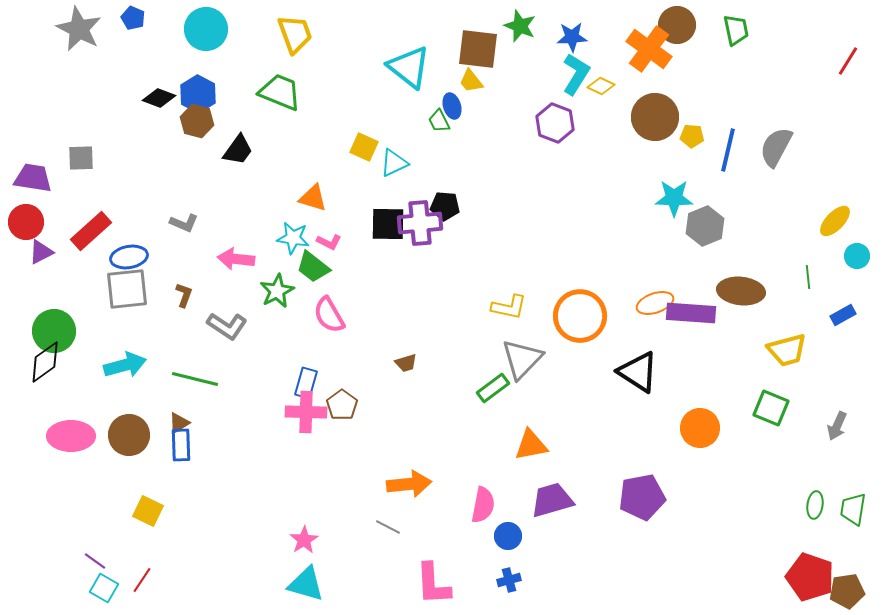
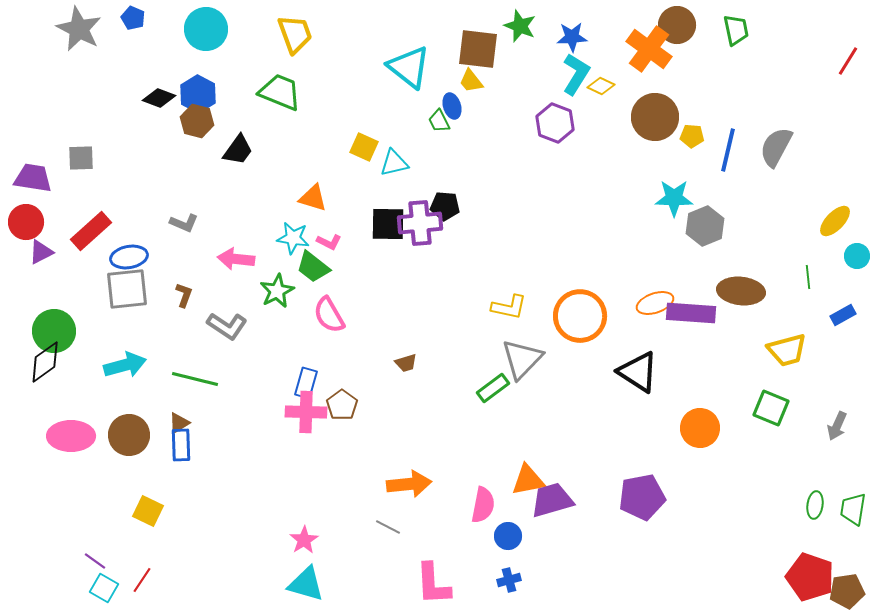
cyan triangle at (394, 163): rotated 12 degrees clockwise
orange triangle at (531, 445): moved 3 px left, 35 px down
